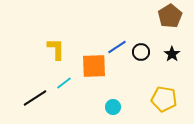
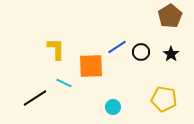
black star: moved 1 px left
orange square: moved 3 px left
cyan line: rotated 63 degrees clockwise
